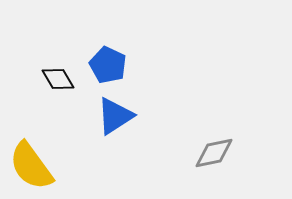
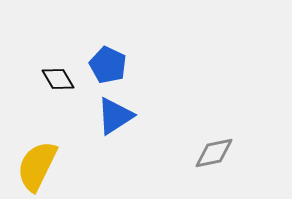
yellow semicircle: moved 6 px right; rotated 62 degrees clockwise
